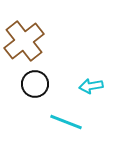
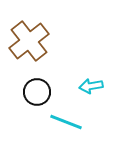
brown cross: moved 5 px right
black circle: moved 2 px right, 8 px down
